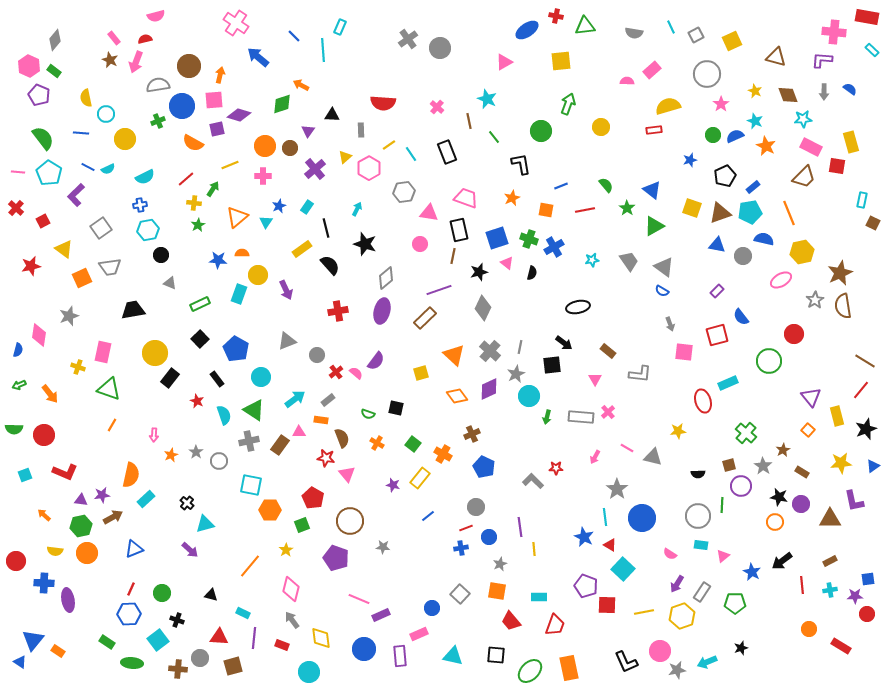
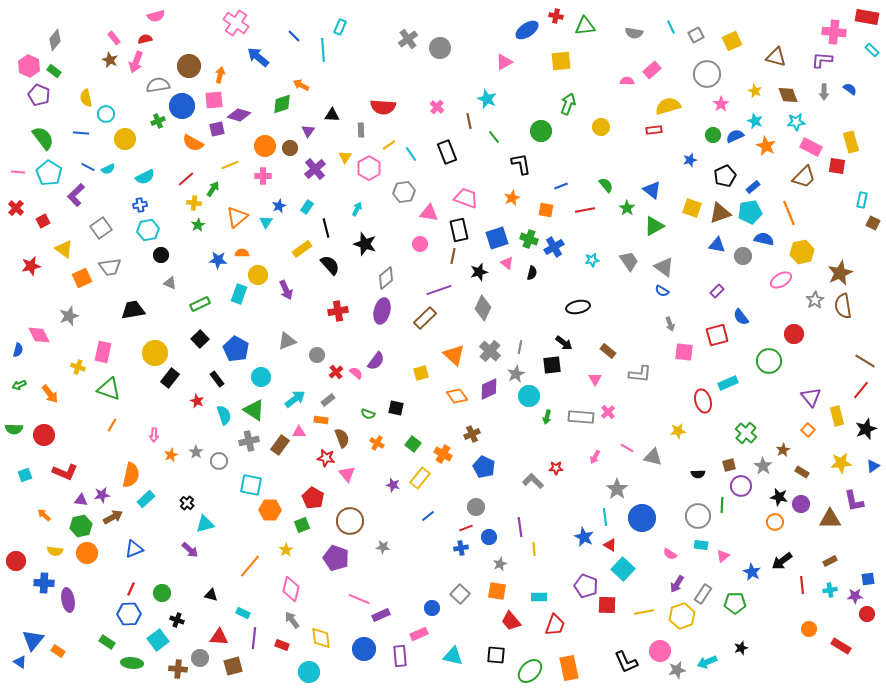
red semicircle at (383, 103): moved 4 px down
cyan star at (803, 119): moved 7 px left, 3 px down
yellow triangle at (345, 157): rotated 16 degrees counterclockwise
pink diamond at (39, 335): rotated 35 degrees counterclockwise
gray rectangle at (702, 592): moved 1 px right, 2 px down
